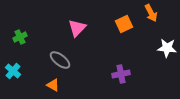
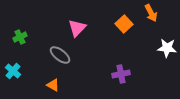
orange square: rotated 18 degrees counterclockwise
gray ellipse: moved 5 px up
